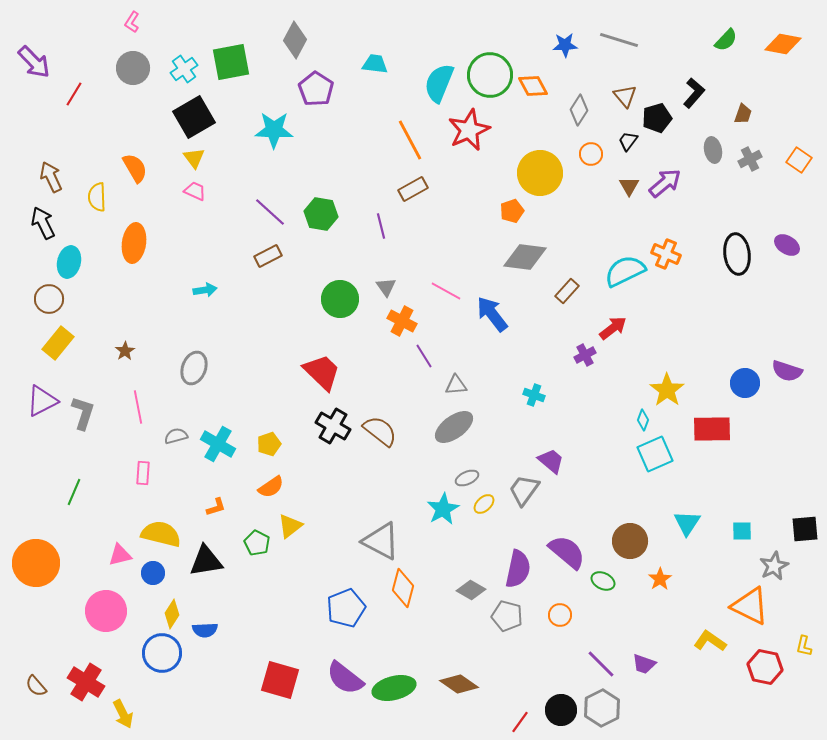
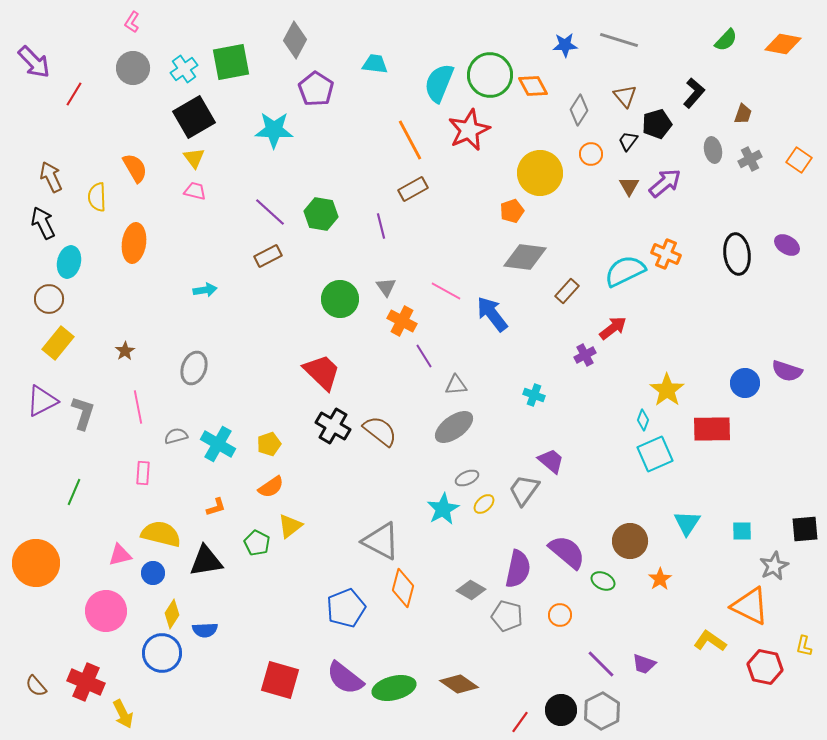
black pentagon at (657, 118): moved 6 px down
pink trapezoid at (195, 191): rotated 10 degrees counterclockwise
red cross at (86, 682): rotated 9 degrees counterclockwise
gray hexagon at (602, 708): moved 3 px down
